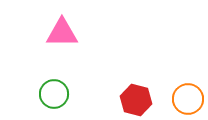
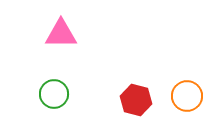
pink triangle: moved 1 px left, 1 px down
orange circle: moved 1 px left, 3 px up
